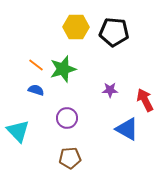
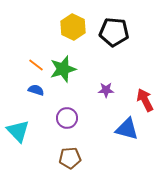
yellow hexagon: moved 3 px left; rotated 25 degrees clockwise
purple star: moved 4 px left
blue triangle: rotated 15 degrees counterclockwise
